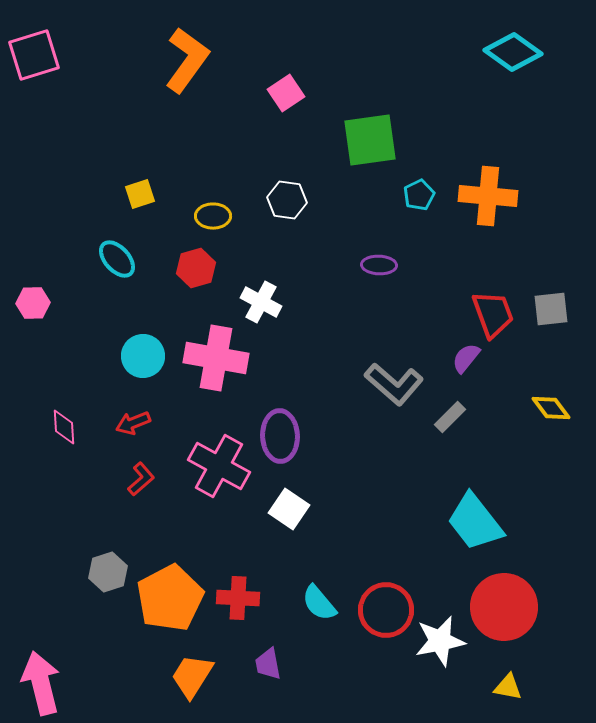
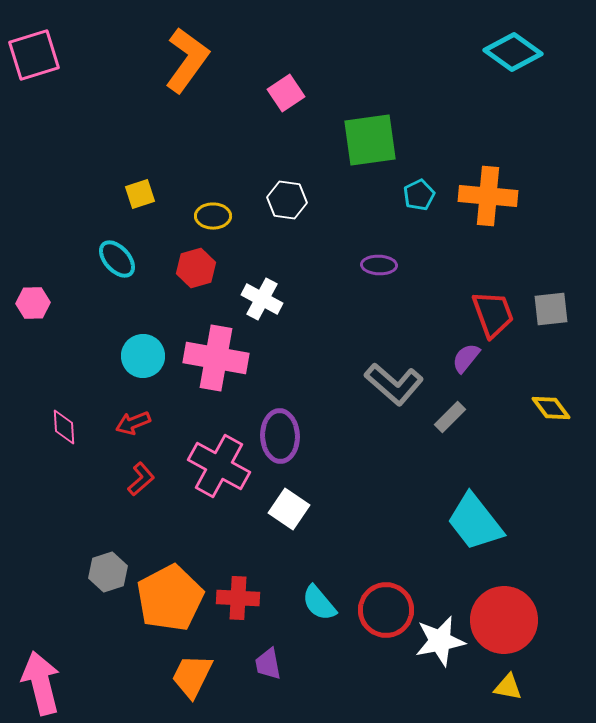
white cross at (261, 302): moved 1 px right, 3 px up
red circle at (504, 607): moved 13 px down
orange trapezoid at (192, 676): rotated 6 degrees counterclockwise
